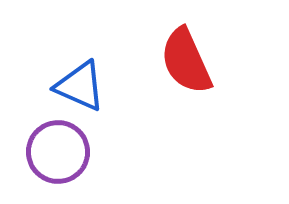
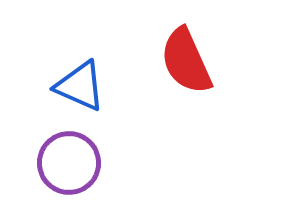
purple circle: moved 11 px right, 11 px down
